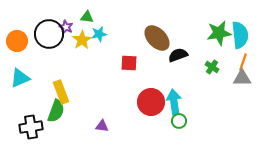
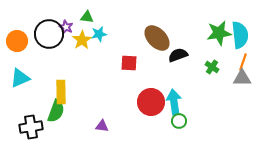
yellow rectangle: rotated 20 degrees clockwise
